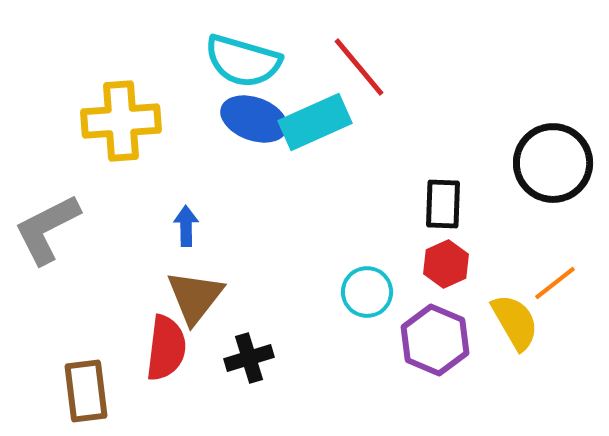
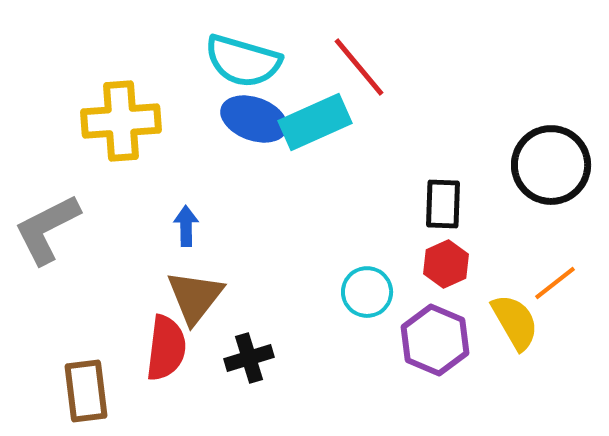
black circle: moved 2 px left, 2 px down
